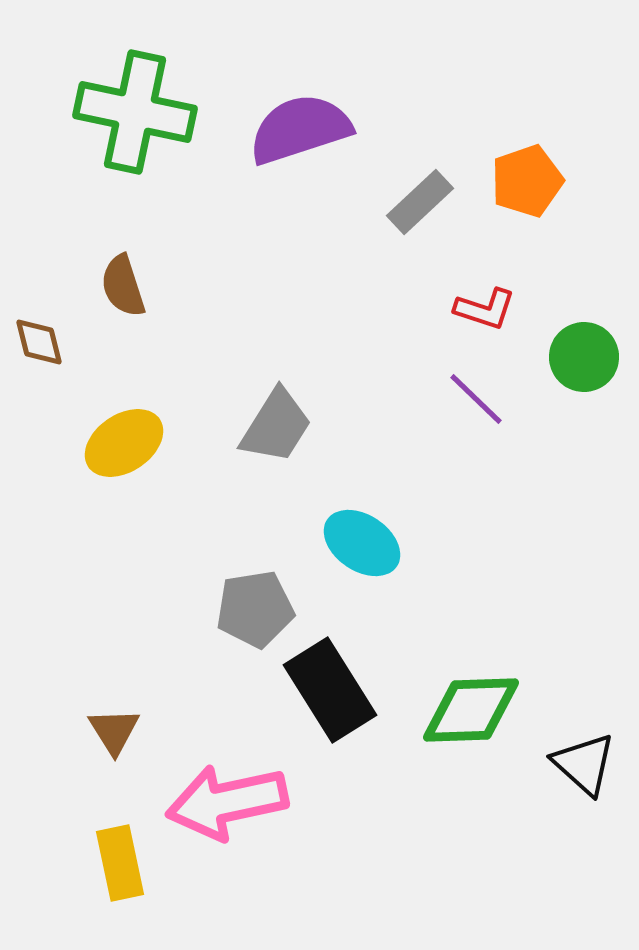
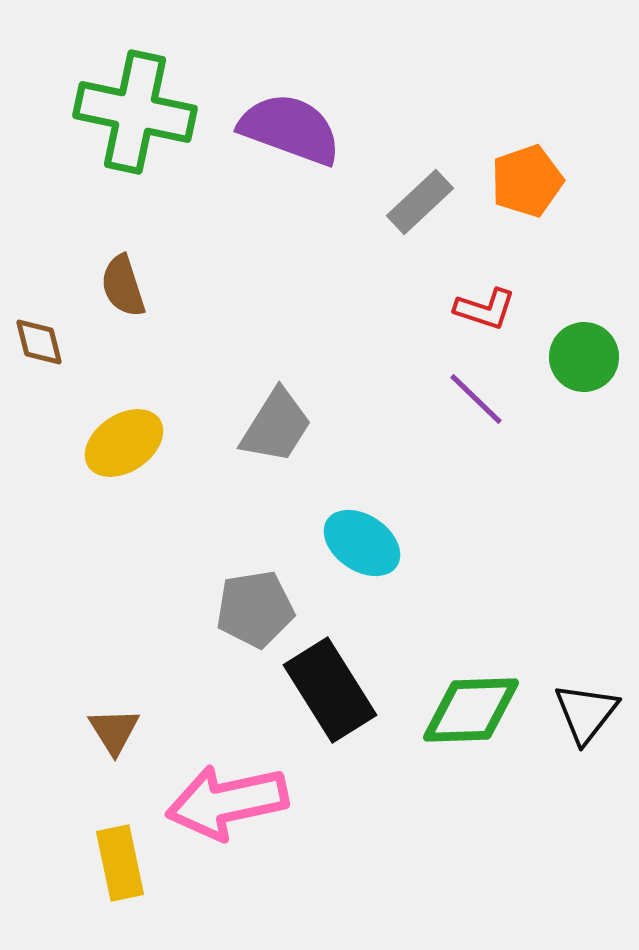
purple semicircle: moved 10 px left; rotated 38 degrees clockwise
black triangle: moved 2 px right, 51 px up; rotated 26 degrees clockwise
